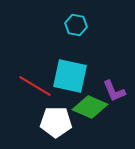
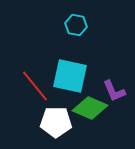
red line: rotated 20 degrees clockwise
green diamond: moved 1 px down
